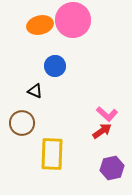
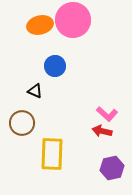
red arrow: rotated 132 degrees counterclockwise
